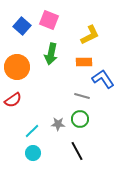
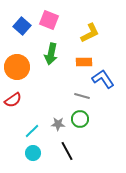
yellow L-shape: moved 2 px up
black line: moved 10 px left
